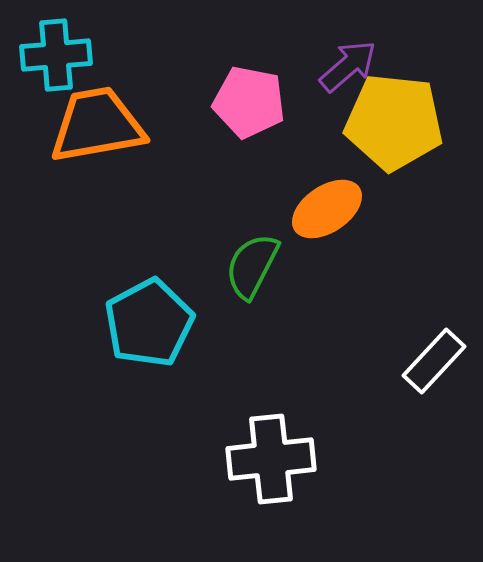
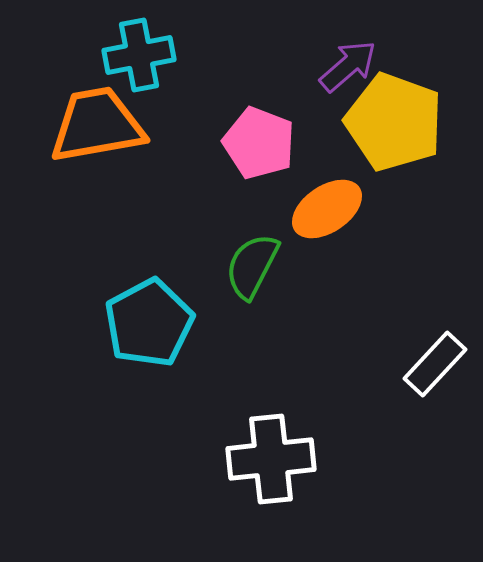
cyan cross: moved 83 px right; rotated 6 degrees counterclockwise
pink pentagon: moved 10 px right, 41 px down; rotated 10 degrees clockwise
yellow pentagon: rotated 14 degrees clockwise
white rectangle: moved 1 px right, 3 px down
